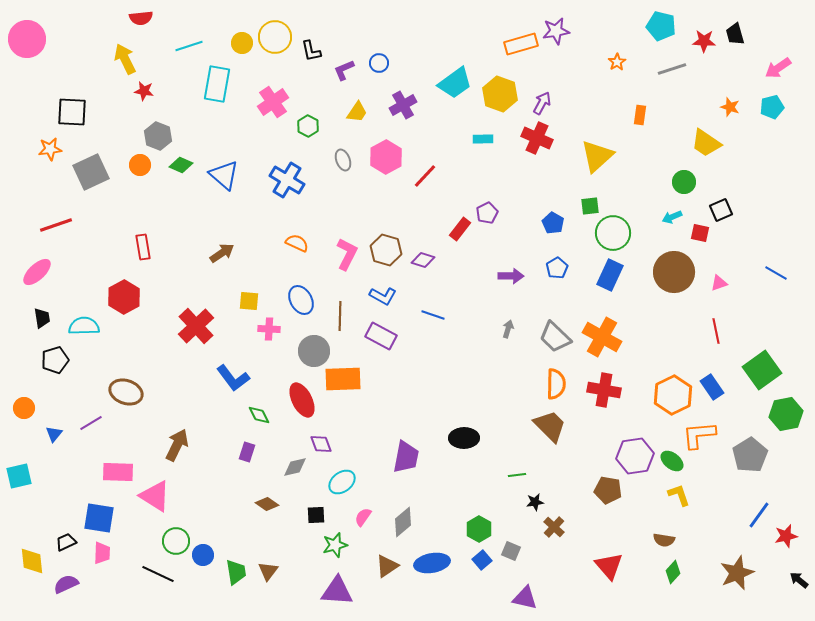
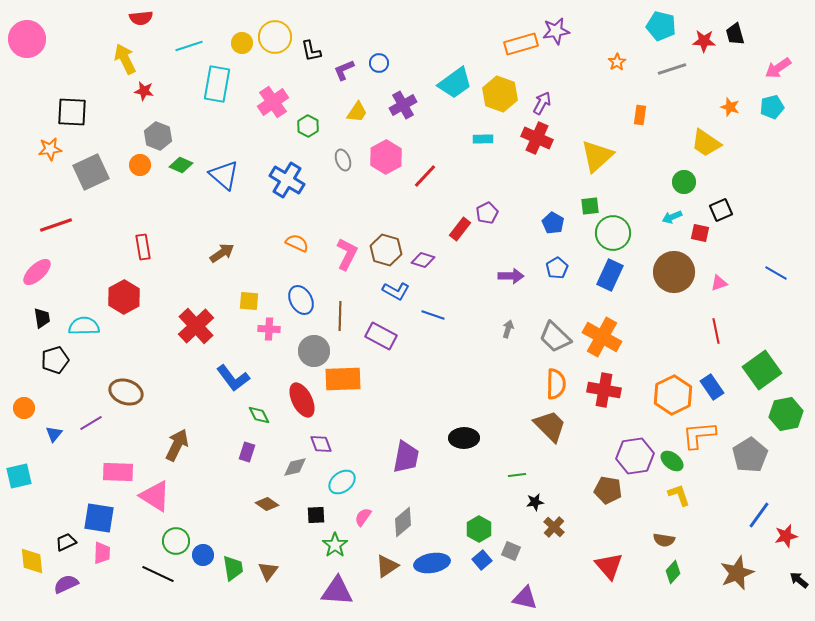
blue L-shape at (383, 296): moved 13 px right, 5 px up
green star at (335, 545): rotated 20 degrees counterclockwise
green trapezoid at (236, 572): moved 3 px left, 4 px up
